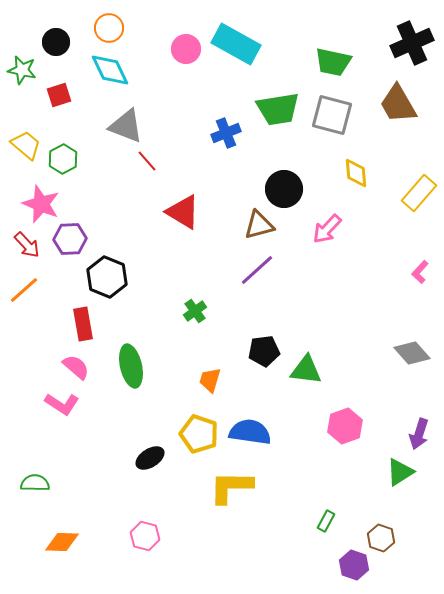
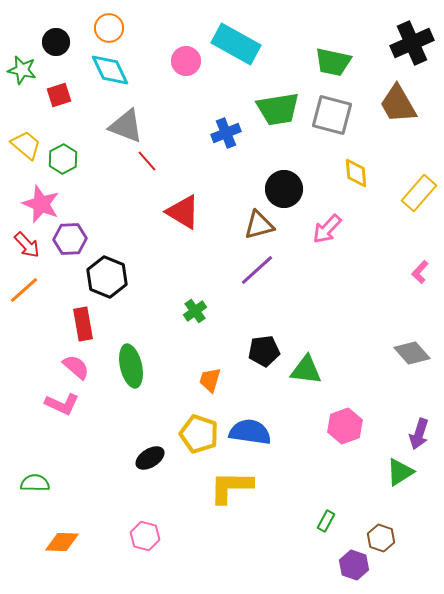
pink circle at (186, 49): moved 12 px down
pink L-shape at (62, 404): rotated 8 degrees counterclockwise
